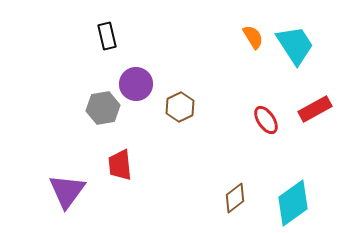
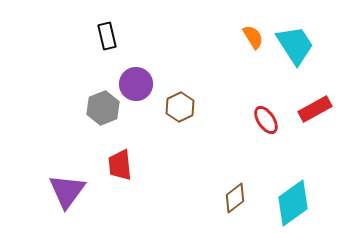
gray hexagon: rotated 12 degrees counterclockwise
